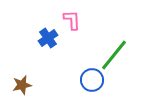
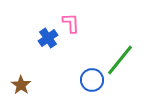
pink L-shape: moved 1 px left, 3 px down
green line: moved 6 px right, 5 px down
brown star: moved 1 px left; rotated 24 degrees counterclockwise
